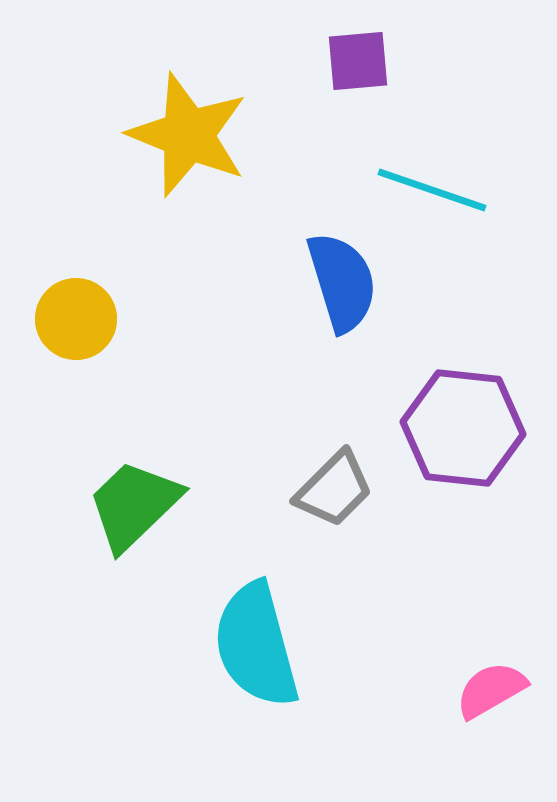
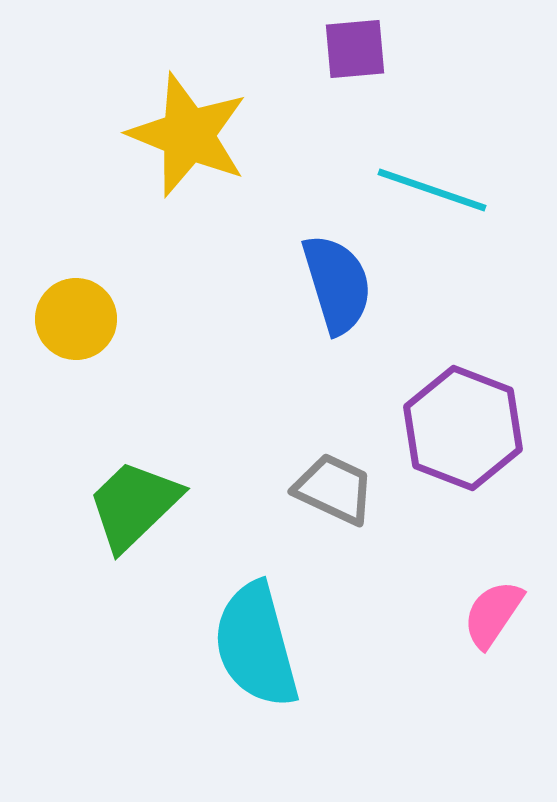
purple square: moved 3 px left, 12 px up
blue semicircle: moved 5 px left, 2 px down
purple hexagon: rotated 15 degrees clockwise
gray trapezoid: rotated 110 degrees counterclockwise
pink semicircle: moved 2 px right, 76 px up; rotated 26 degrees counterclockwise
